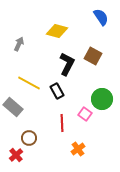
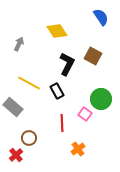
yellow diamond: rotated 40 degrees clockwise
green circle: moved 1 px left
